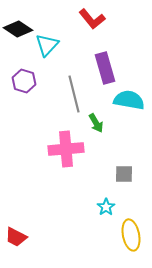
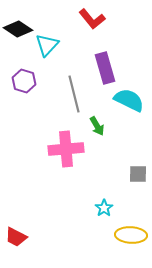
cyan semicircle: rotated 16 degrees clockwise
green arrow: moved 1 px right, 3 px down
gray square: moved 14 px right
cyan star: moved 2 px left, 1 px down
yellow ellipse: rotated 76 degrees counterclockwise
